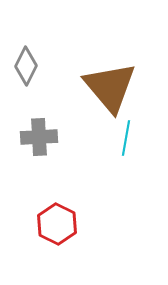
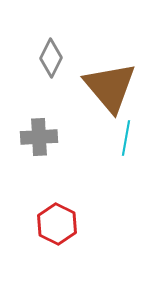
gray diamond: moved 25 px right, 8 px up
